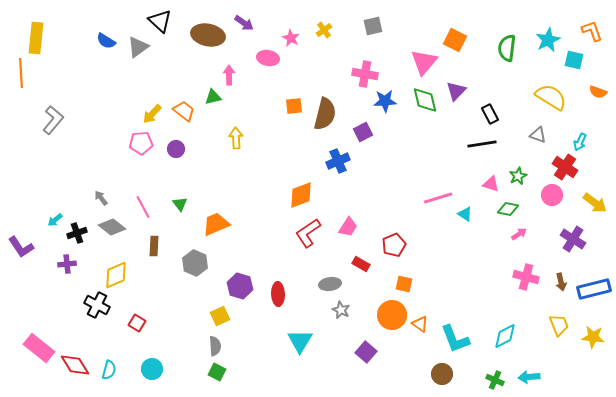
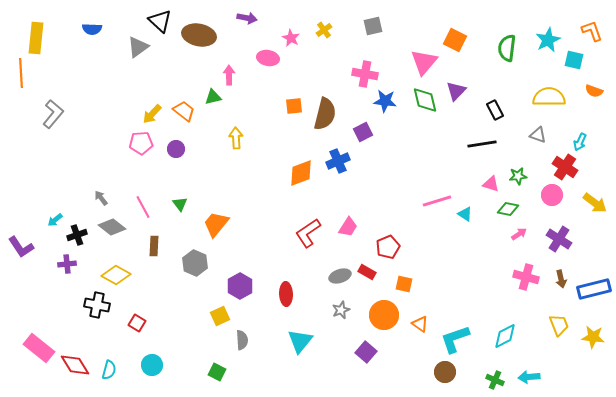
purple arrow at (244, 23): moved 3 px right, 5 px up; rotated 24 degrees counterclockwise
brown ellipse at (208, 35): moved 9 px left
blue semicircle at (106, 41): moved 14 px left, 12 px up; rotated 30 degrees counterclockwise
orange semicircle at (598, 92): moved 4 px left, 1 px up
yellow semicircle at (551, 97): moved 2 px left; rotated 32 degrees counterclockwise
blue star at (385, 101): rotated 10 degrees clockwise
black rectangle at (490, 114): moved 5 px right, 4 px up
gray L-shape at (53, 120): moved 6 px up
green star at (518, 176): rotated 18 degrees clockwise
orange diamond at (301, 195): moved 22 px up
pink line at (438, 198): moved 1 px left, 3 px down
orange trapezoid at (216, 224): rotated 28 degrees counterclockwise
black cross at (77, 233): moved 2 px down
purple cross at (573, 239): moved 14 px left
red pentagon at (394, 245): moved 6 px left, 2 px down
red rectangle at (361, 264): moved 6 px right, 8 px down
yellow diamond at (116, 275): rotated 52 degrees clockwise
brown arrow at (561, 282): moved 3 px up
gray ellipse at (330, 284): moved 10 px right, 8 px up; rotated 10 degrees counterclockwise
purple hexagon at (240, 286): rotated 15 degrees clockwise
red ellipse at (278, 294): moved 8 px right
black cross at (97, 305): rotated 15 degrees counterclockwise
gray star at (341, 310): rotated 24 degrees clockwise
orange circle at (392, 315): moved 8 px left
cyan L-shape at (455, 339): rotated 92 degrees clockwise
cyan triangle at (300, 341): rotated 8 degrees clockwise
gray semicircle at (215, 346): moved 27 px right, 6 px up
cyan circle at (152, 369): moved 4 px up
brown circle at (442, 374): moved 3 px right, 2 px up
